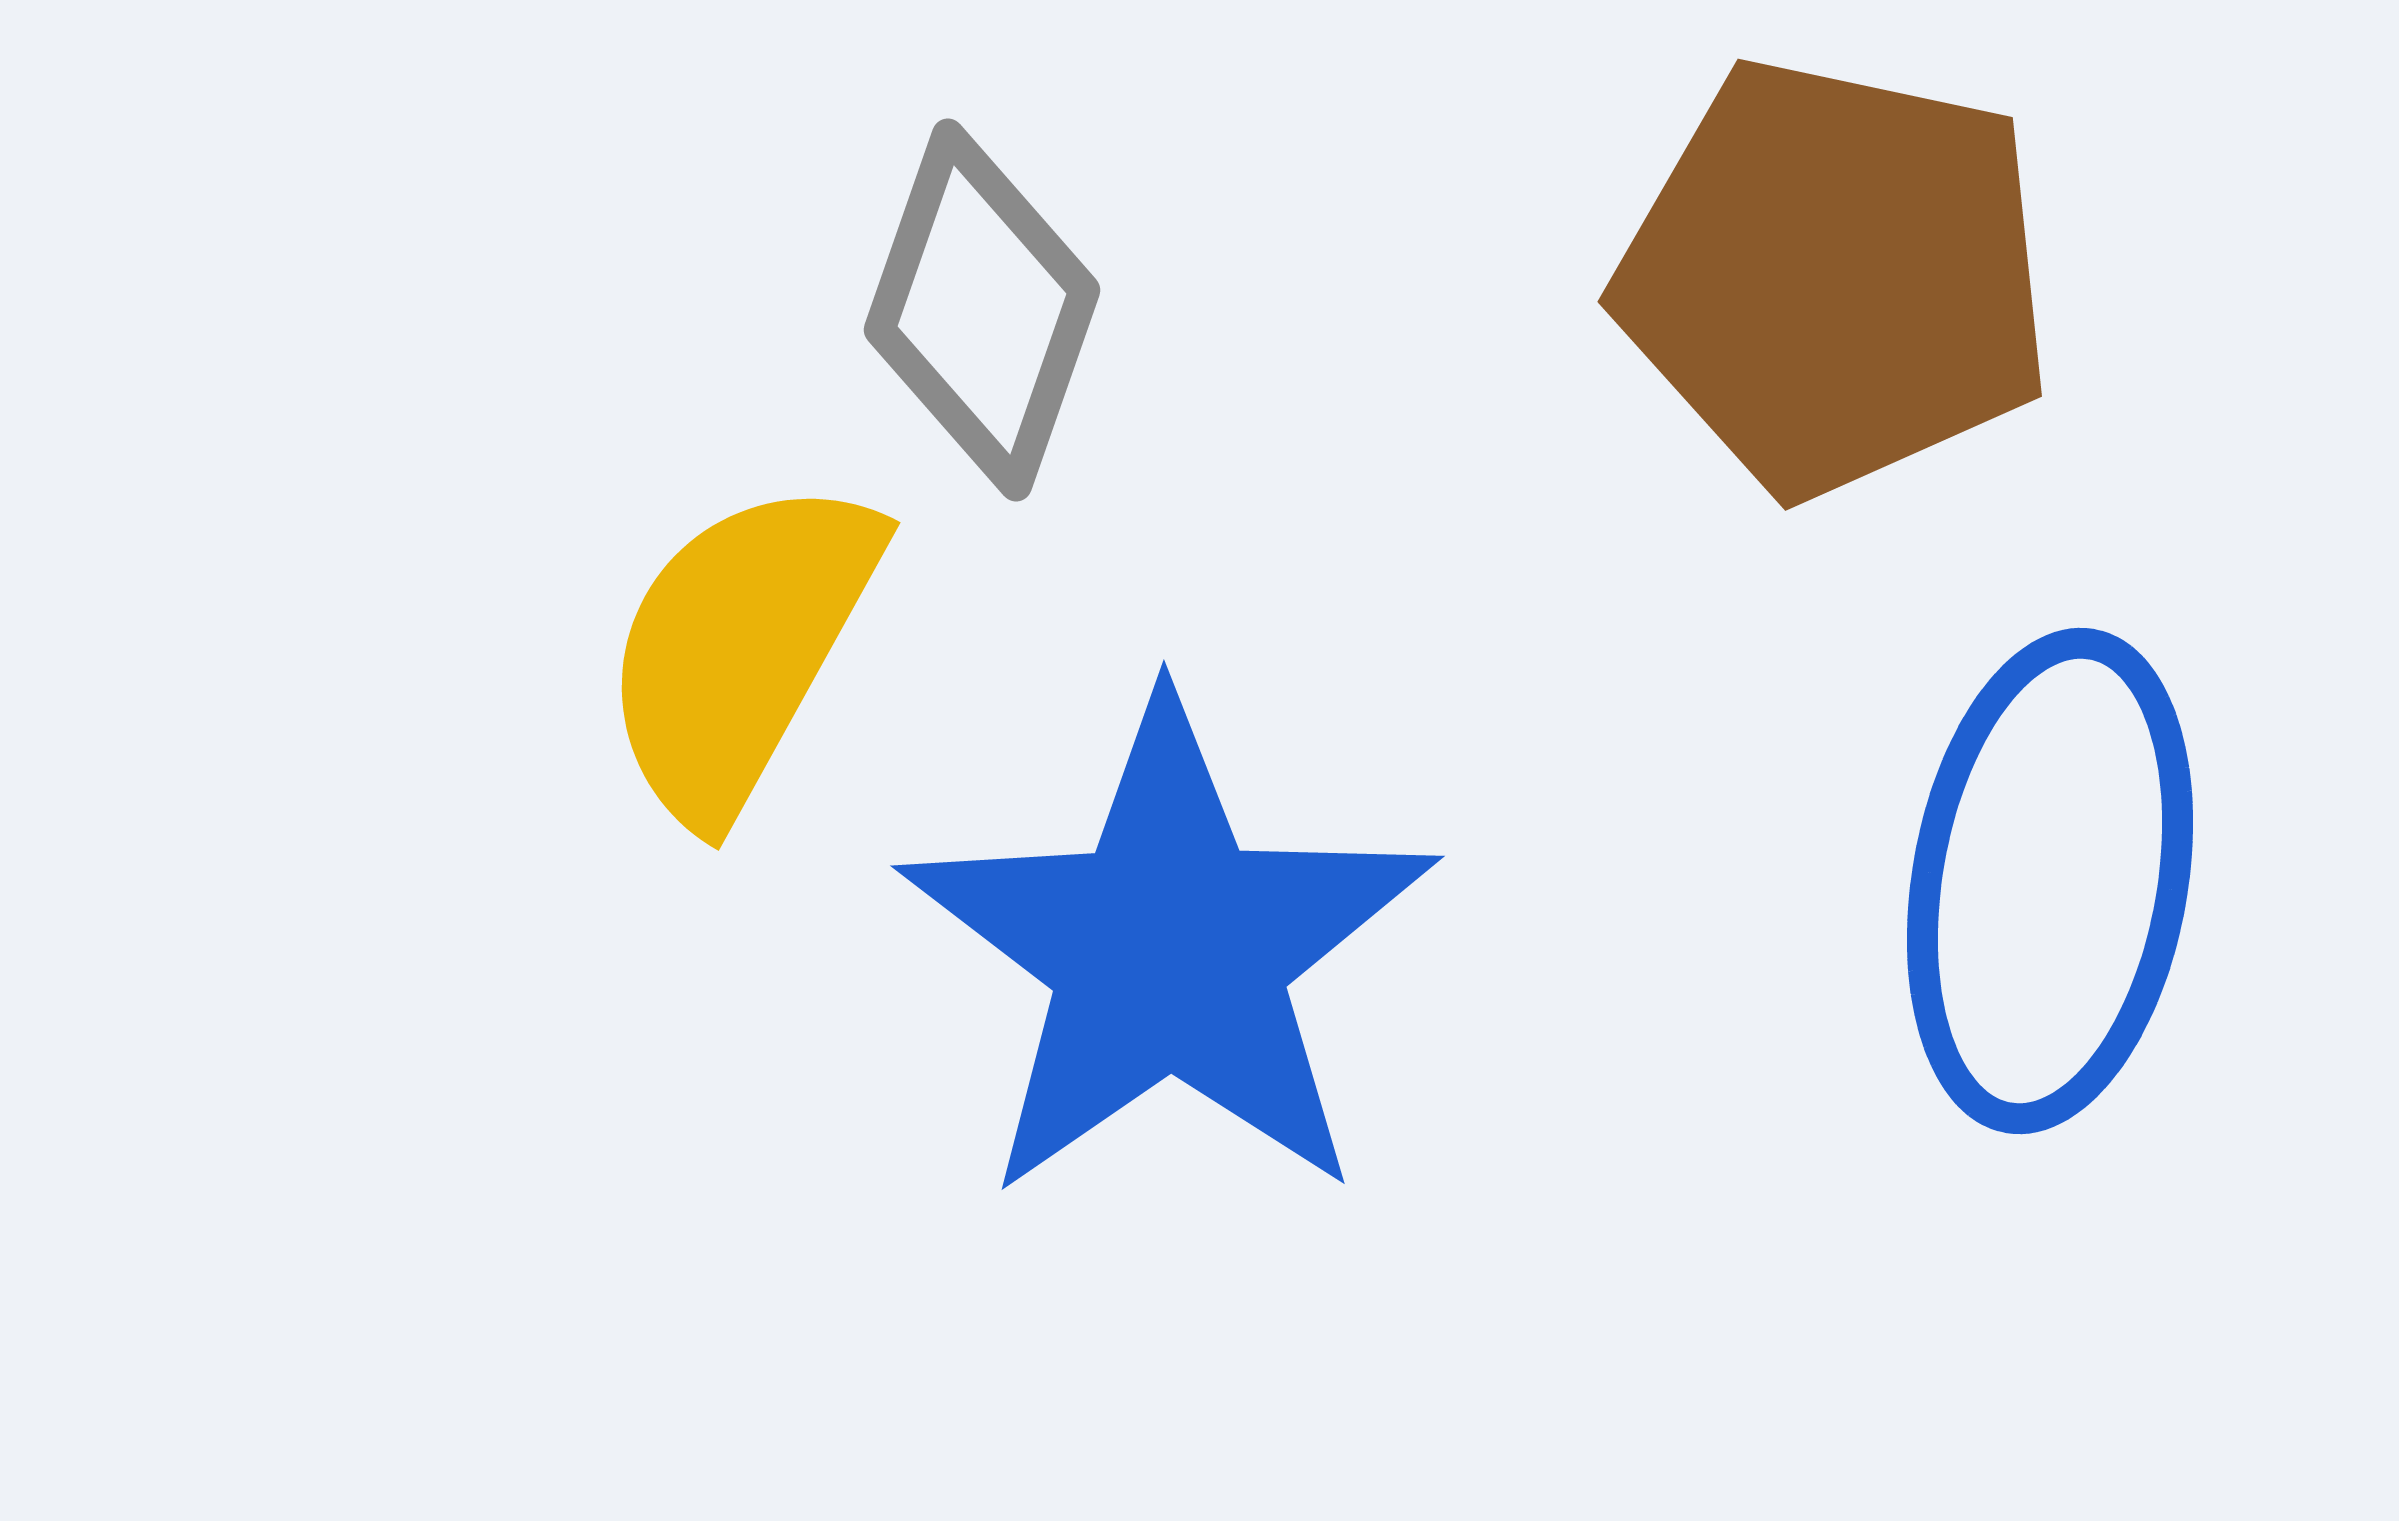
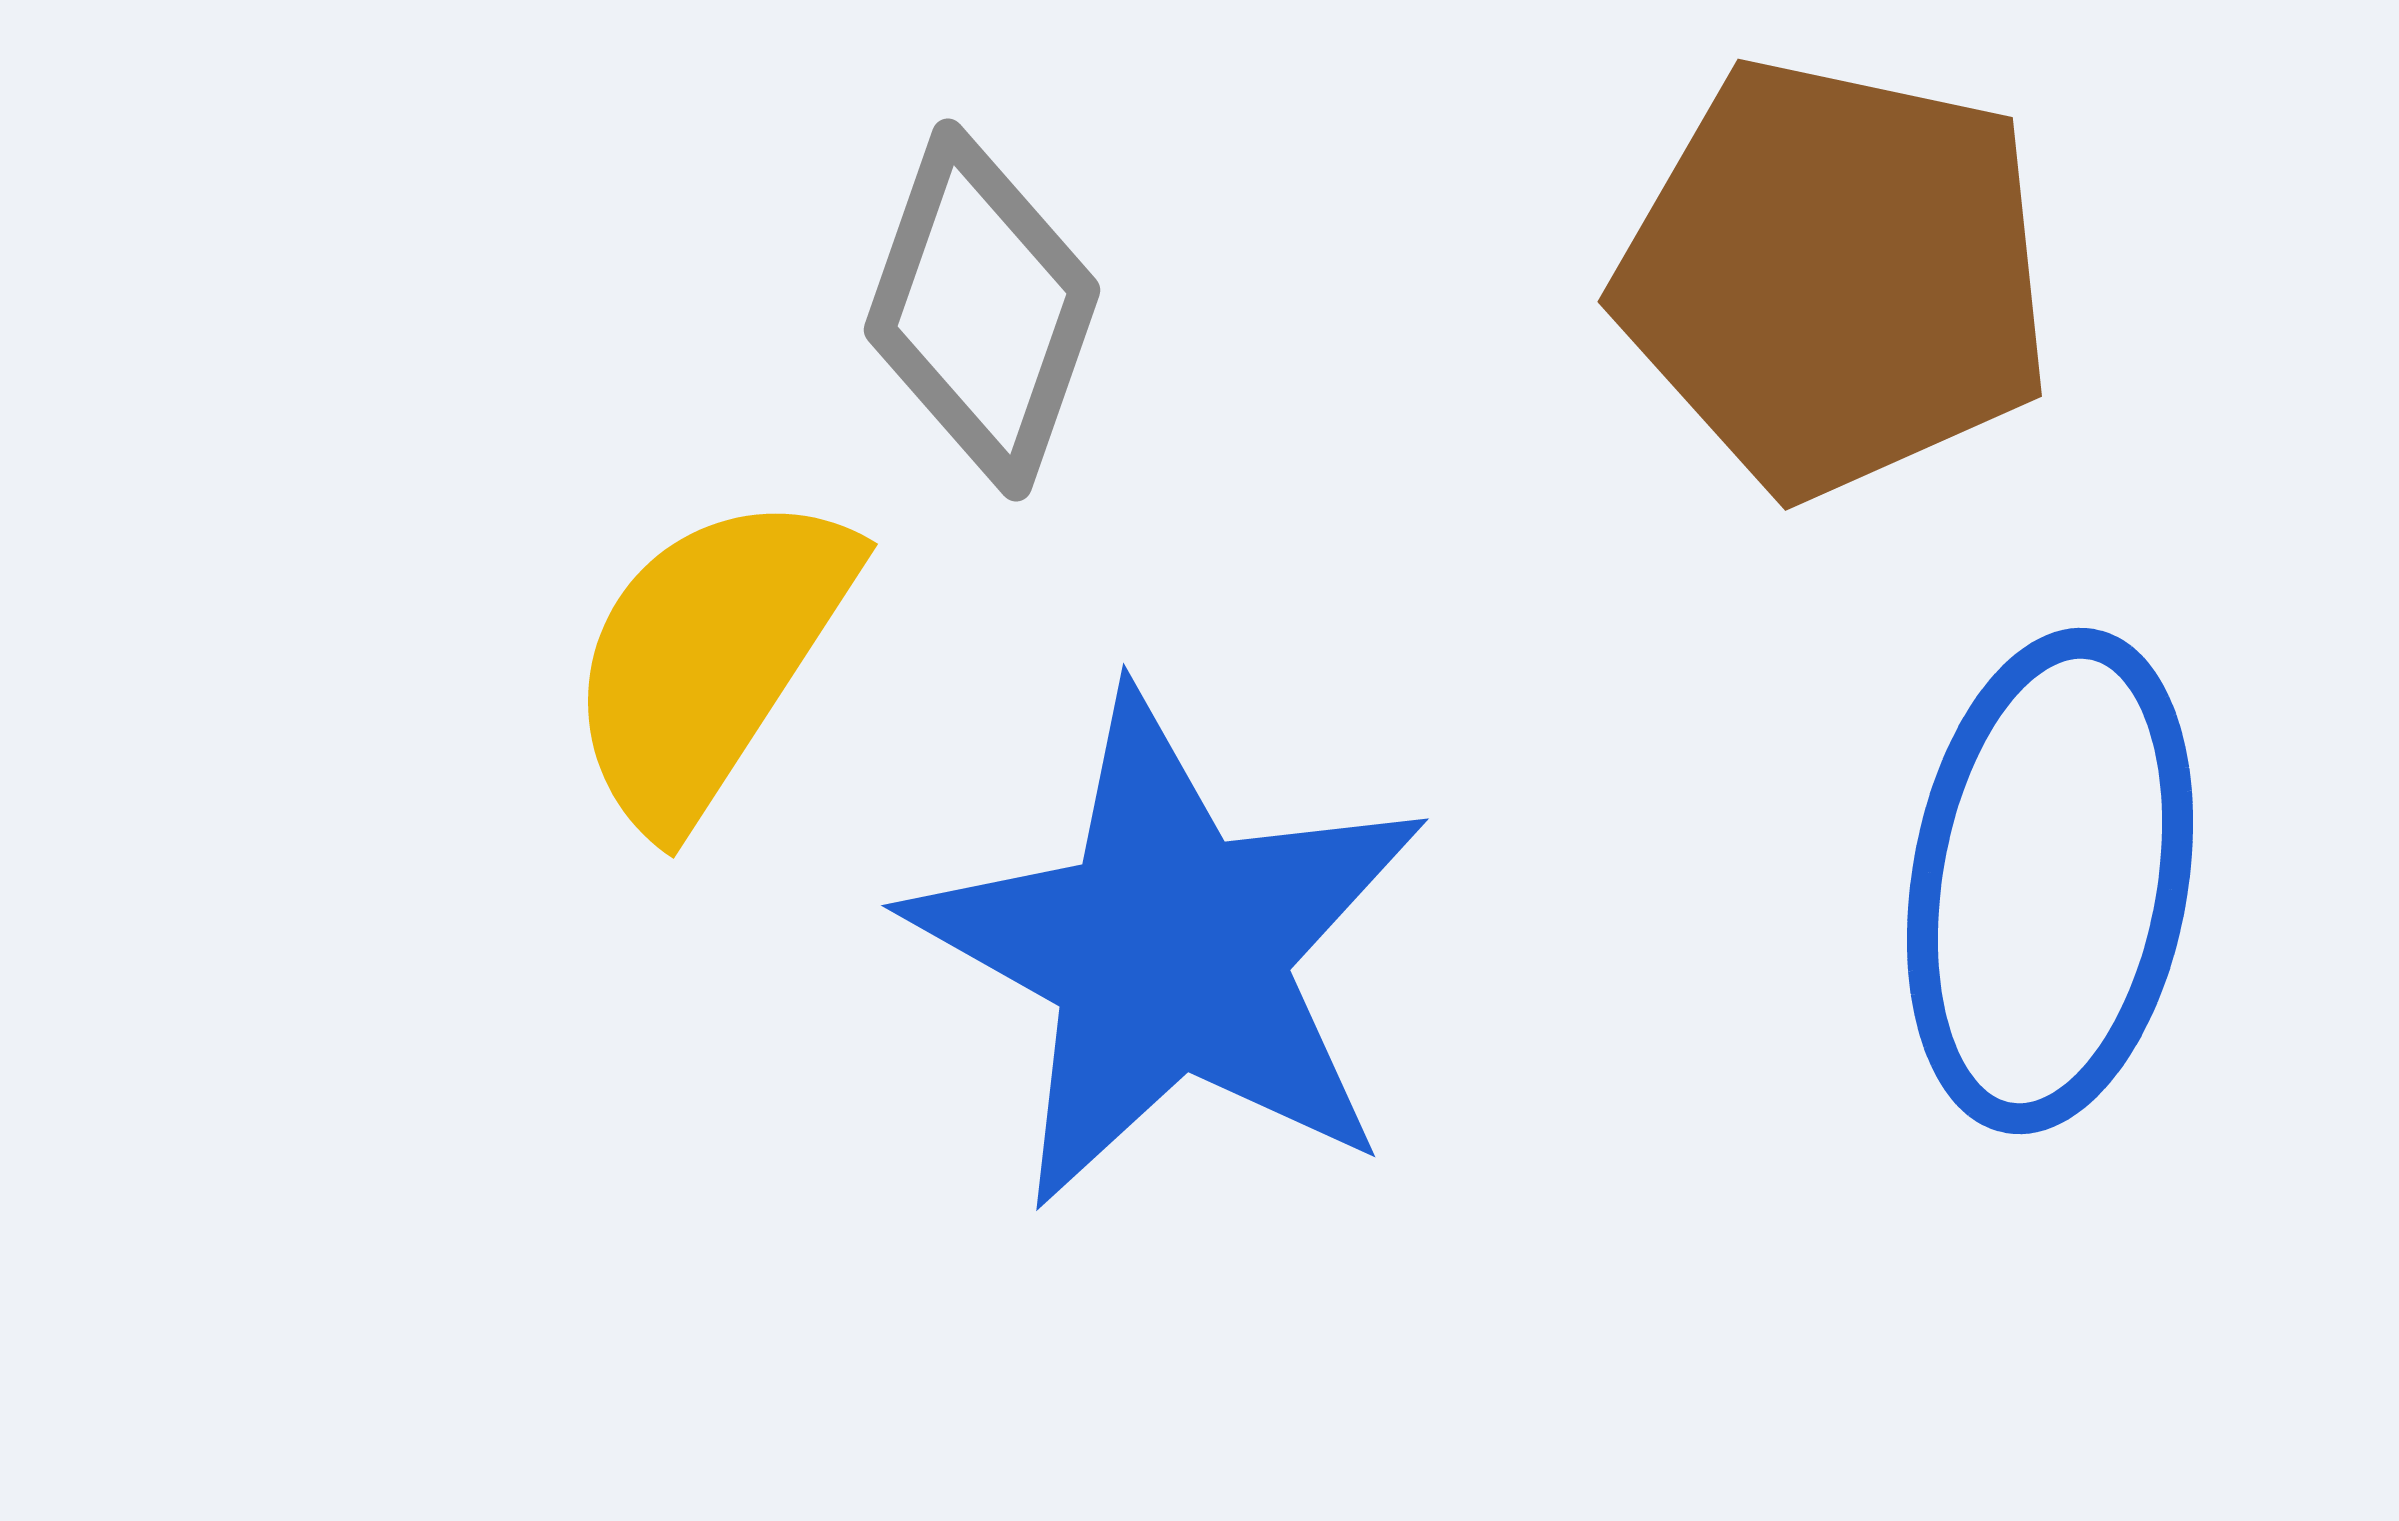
yellow semicircle: moved 31 px left, 10 px down; rotated 4 degrees clockwise
blue star: rotated 8 degrees counterclockwise
